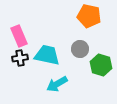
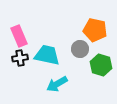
orange pentagon: moved 6 px right, 14 px down
